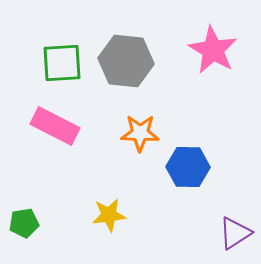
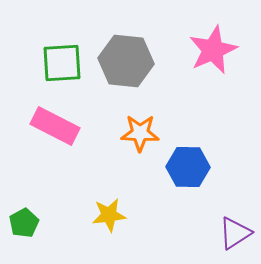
pink star: rotated 18 degrees clockwise
green pentagon: rotated 20 degrees counterclockwise
